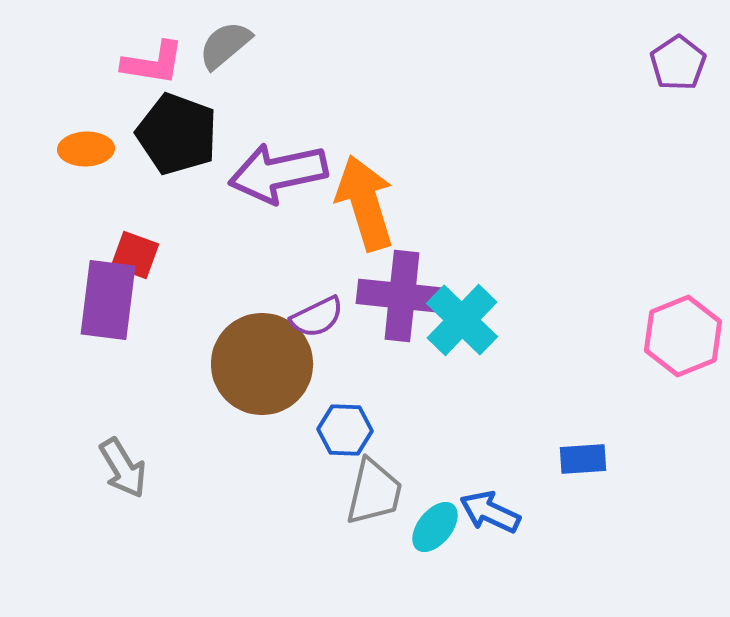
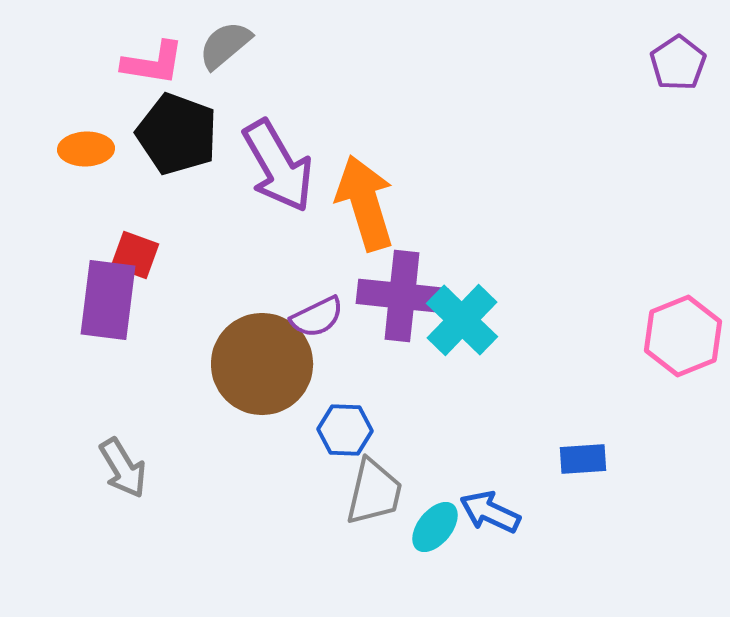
purple arrow: moved 7 px up; rotated 108 degrees counterclockwise
